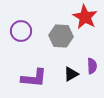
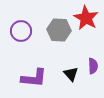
red star: moved 1 px right, 1 px down
gray hexagon: moved 2 px left, 6 px up
purple semicircle: moved 1 px right
black triangle: rotated 42 degrees counterclockwise
